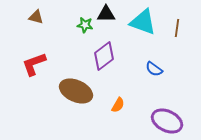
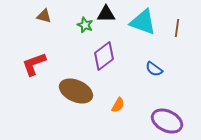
brown triangle: moved 8 px right, 1 px up
green star: rotated 14 degrees clockwise
